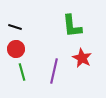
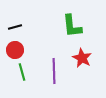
black line: rotated 32 degrees counterclockwise
red circle: moved 1 px left, 1 px down
purple line: rotated 15 degrees counterclockwise
